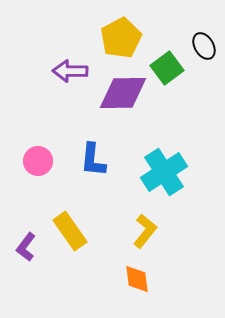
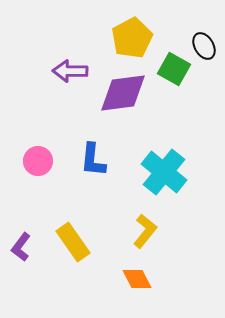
yellow pentagon: moved 11 px right
green square: moved 7 px right, 1 px down; rotated 24 degrees counterclockwise
purple diamond: rotated 6 degrees counterclockwise
cyan cross: rotated 18 degrees counterclockwise
yellow rectangle: moved 3 px right, 11 px down
purple L-shape: moved 5 px left
orange diamond: rotated 20 degrees counterclockwise
